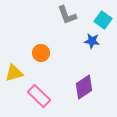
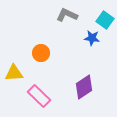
gray L-shape: rotated 135 degrees clockwise
cyan square: moved 2 px right
blue star: moved 3 px up
yellow triangle: rotated 12 degrees clockwise
